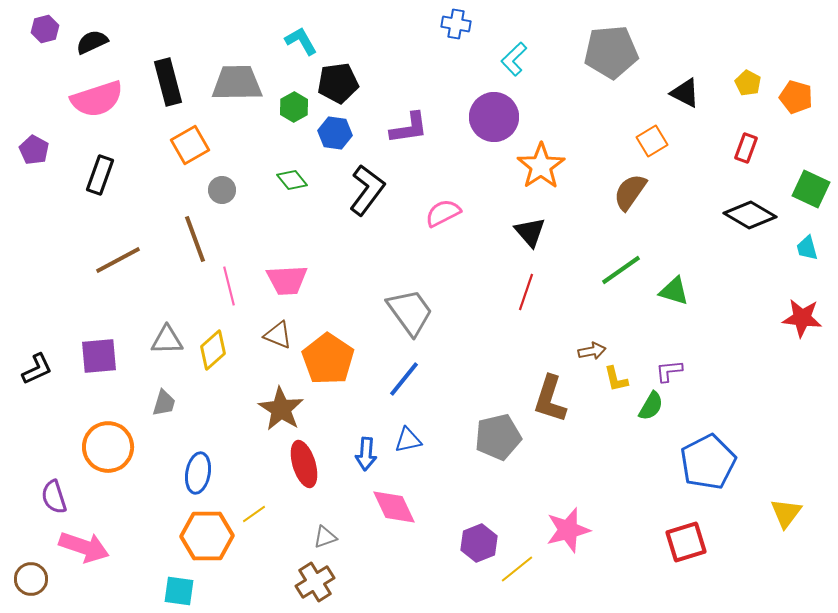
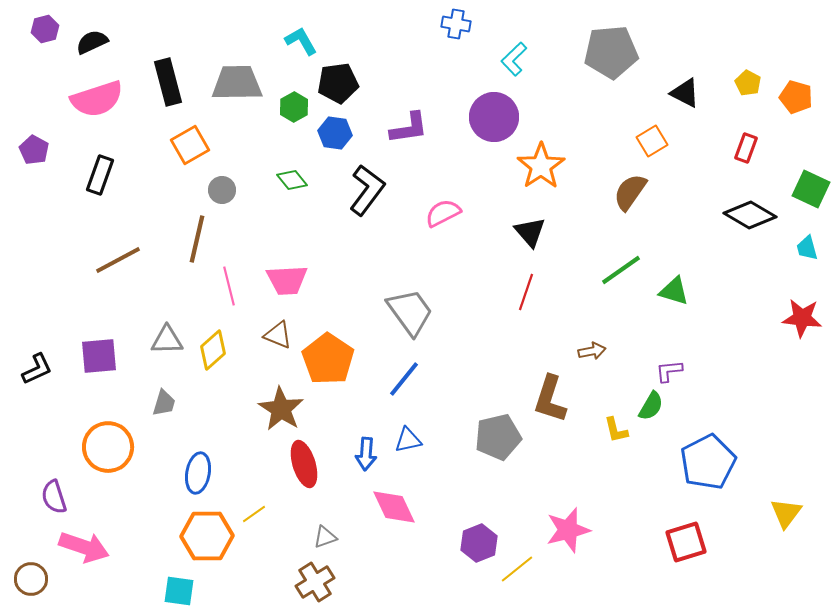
brown line at (195, 239): moved 2 px right; rotated 33 degrees clockwise
yellow L-shape at (616, 379): moved 51 px down
